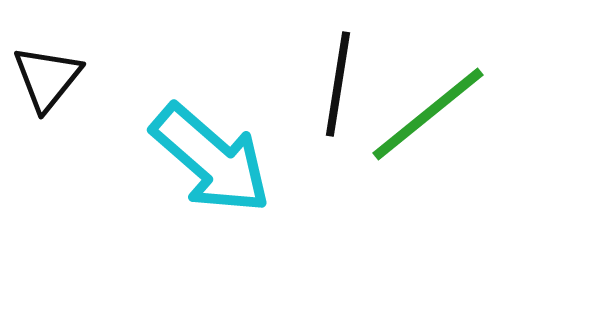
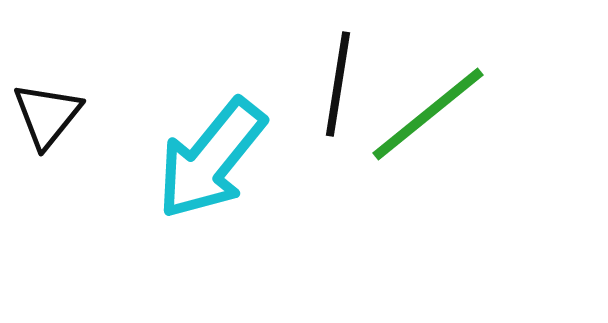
black triangle: moved 37 px down
cyan arrow: rotated 88 degrees clockwise
